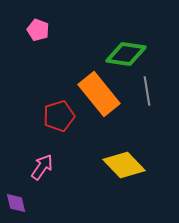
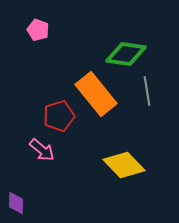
orange rectangle: moved 3 px left
pink arrow: moved 17 px up; rotated 96 degrees clockwise
purple diamond: rotated 15 degrees clockwise
